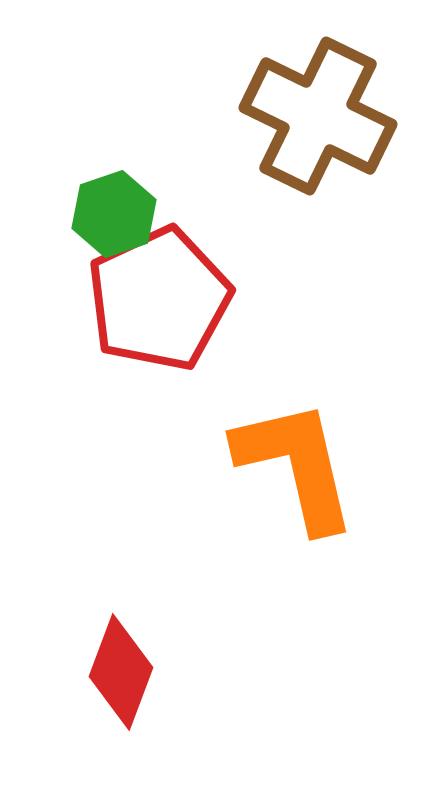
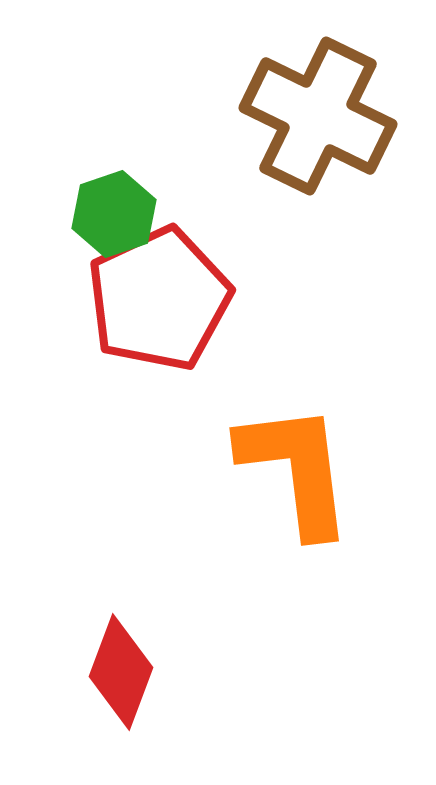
orange L-shape: moved 4 px down; rotated 6 degrees clockwise
